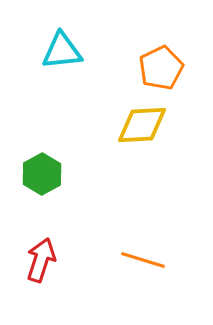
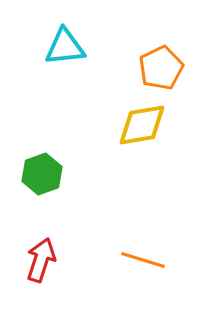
cyan triangle: moved 3 px right, 4 px up
yellow diamond: rotated 6 degrees counterclockwise
green hexagon: rotated 9 degrees clockwise
